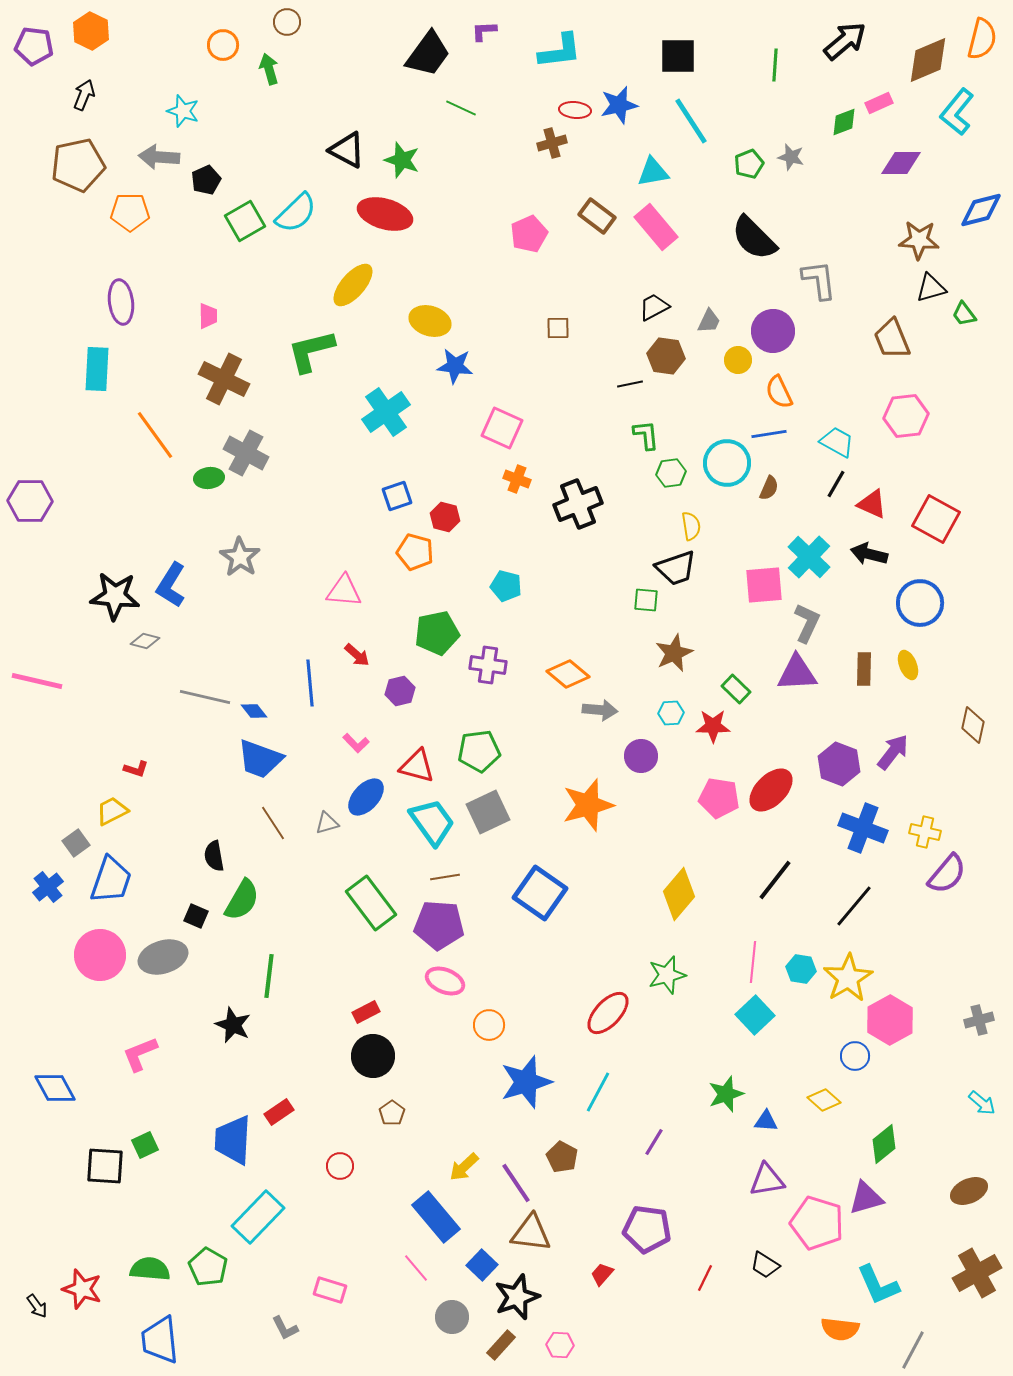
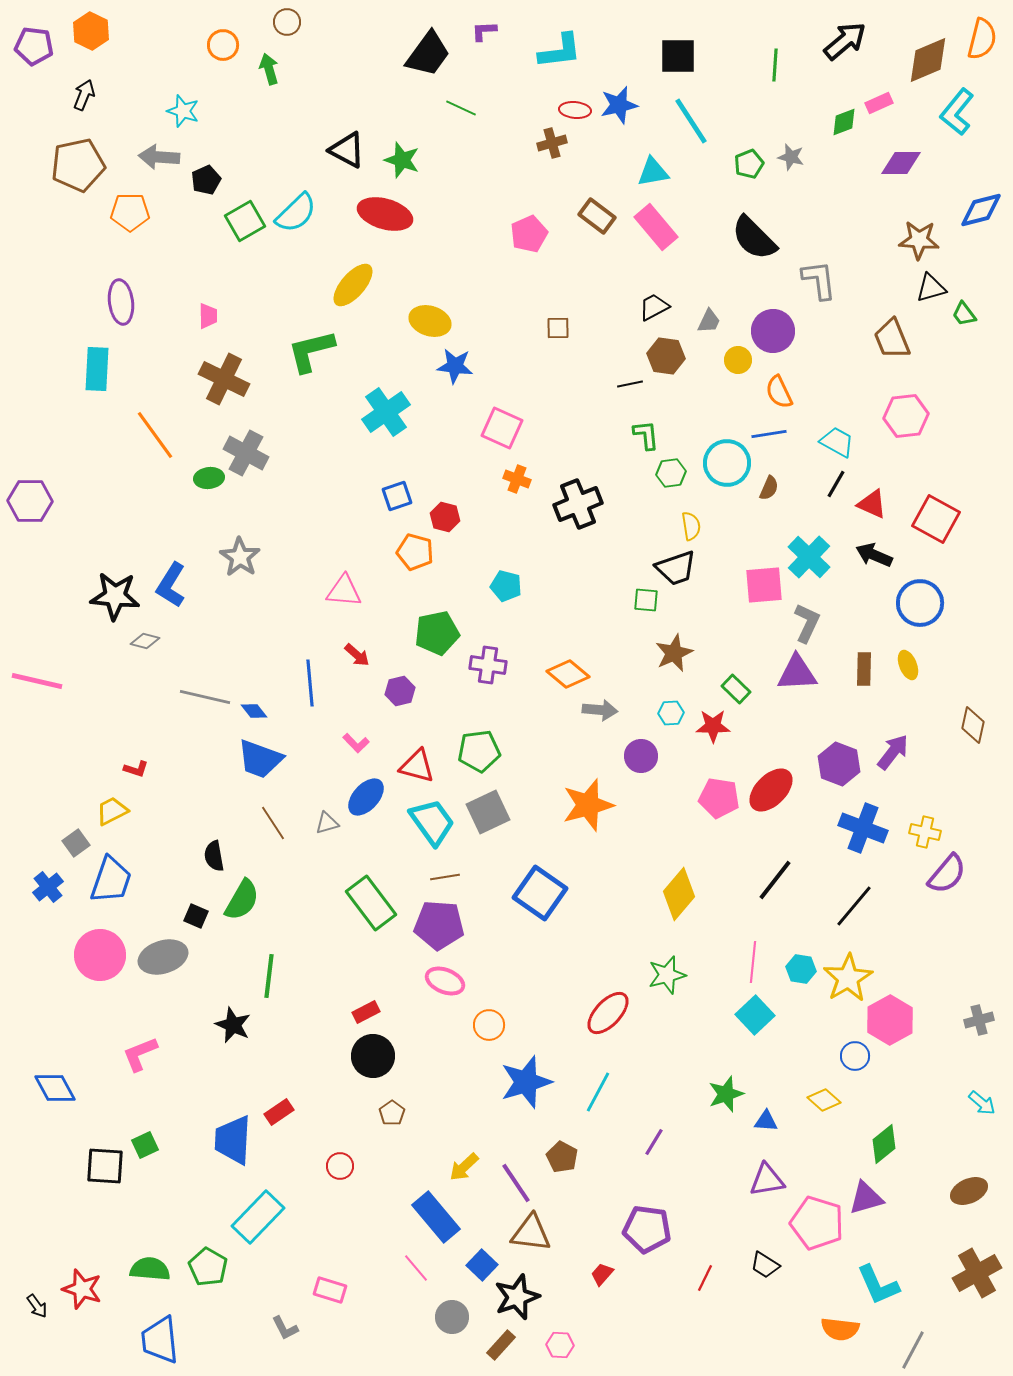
black arrow at (869, 554): moved 5 px right, 1 px down; rotated 9 degrees clockwise
